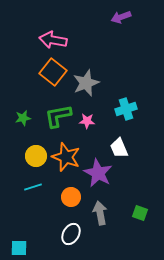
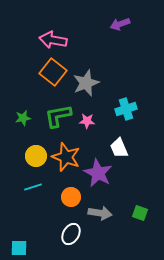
purple arrow: moved 1 px left, 7 px down
gray arrow: rotated 110 degrees clockwise
